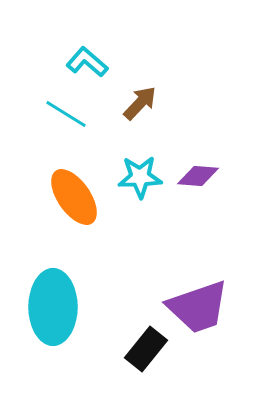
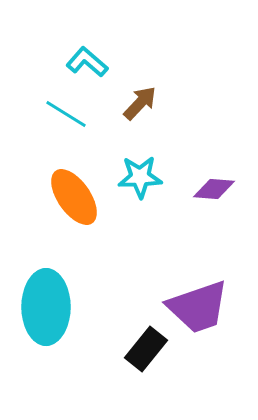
purple diamond: moved 16 px right, 13 px down
cyan ellipse: moved 7 px left
